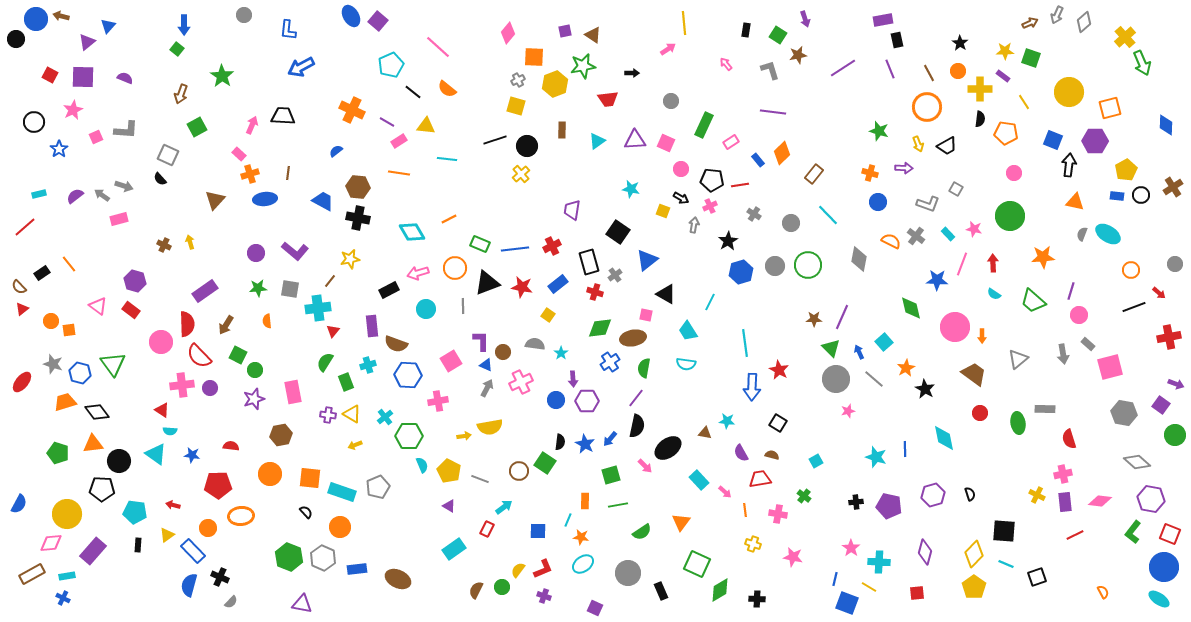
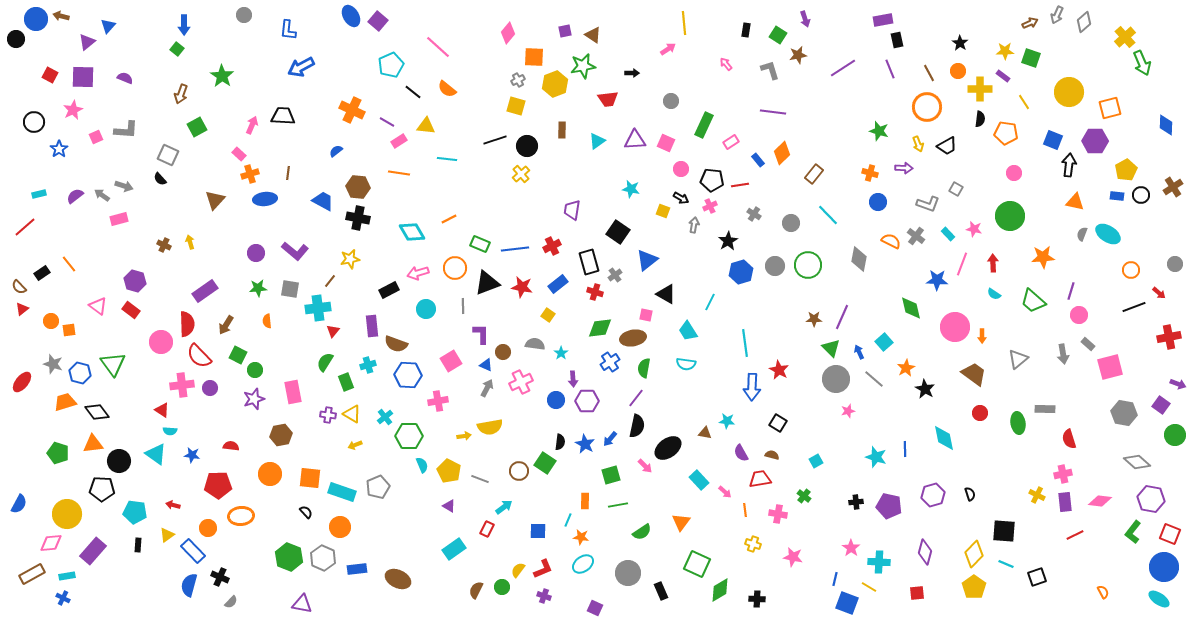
purple L-shape at (481, 341): moved 7 px up
purple arrow at (1176, 384): moved 2 px right
